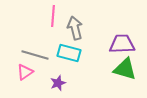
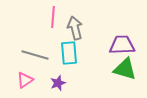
pink line: moved 1 px down
purple trapezoid: moved 1 px down
cyan rectangle: rotated 70 degrees clockwise
pink triangle: moved 8 px down
